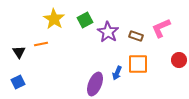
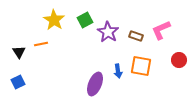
yellow star: moved 1 px down
pink L-shape: moved 2 px down
orange square: moved 3 px right, 2 px down; rotated 10 degrees clockwise
blue arrow: moved 1 px right, 2 px up; rotated 32 degrees counterclockwise
